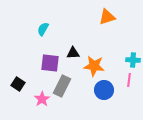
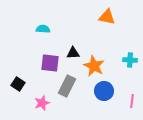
orange triangle: rotated 30 degrees clockwise
cyan semicircle: rotated 64 degrees clockwise
cyan cross: moved 3 px left
orange star: rotated 20 degrees clockwise
pink line: moved 3 px right, 21 px down
gray rectangle: moved 5 px right
blue circle: moved 1 px down
pink star: moved 4 px down; rotated 14 degrees clockwise
